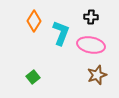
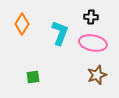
orange diamond: moved 12 px left, 3 px down
cyan L-shape: moved 1 px left
pink ellipse: moved 2 px right, 2 px up
green square: rotated 32 degrees clockwise
